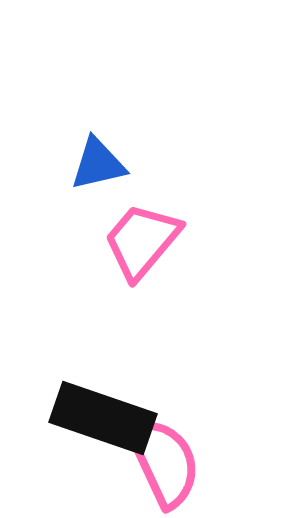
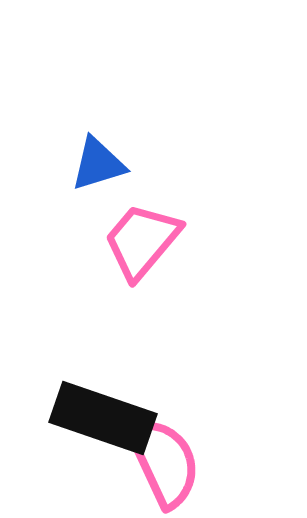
blue triangle: rotated 4 degrees counterclockwise
